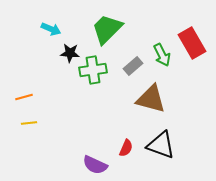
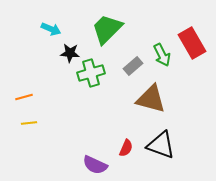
green cross: moved 2 px left, 3 px down; rotated 8 degrees counterclockwise
